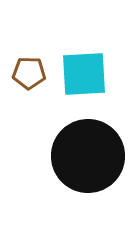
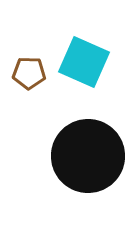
cyan square: moved 12 px up; rotated 27 degrees clockwise
